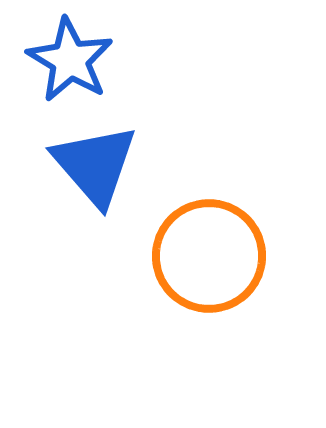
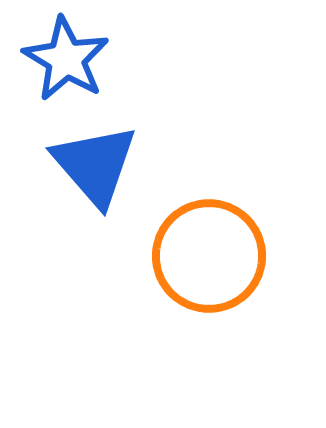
blue star: moved 4 px left, 1 px up
